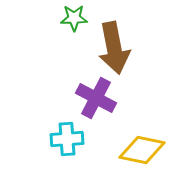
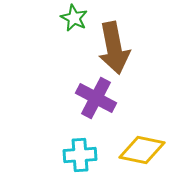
green star: rotated 28 degrees clockwise
cyan cross: moved 13 px right, 16 px down
